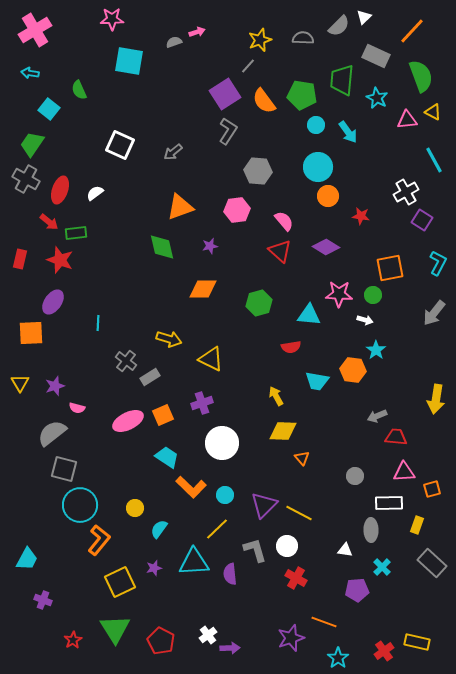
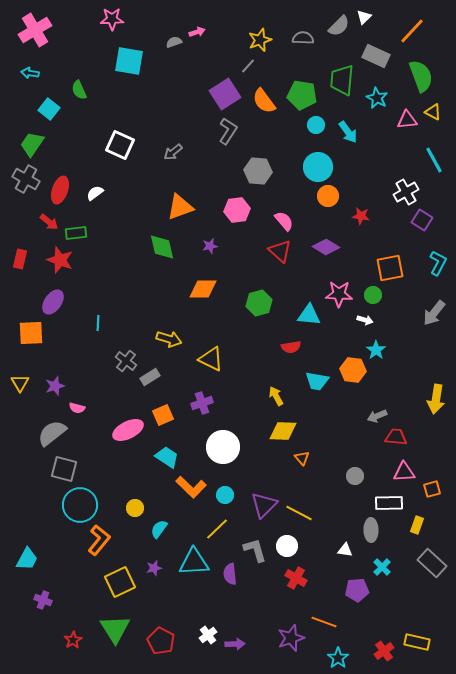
pink ellipse at (128, 421): moved 9 px down
white circle at (222, 443): moved 1 px right, 4 px down
purple arrow at (230, 648): moved 5 px right, 4 px up
